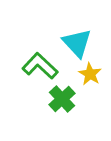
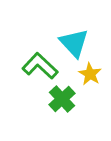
cyan triangle: moved 3 px left
